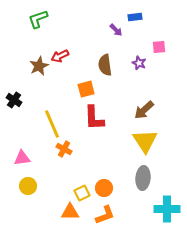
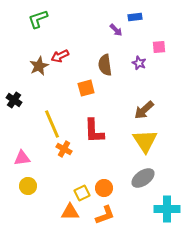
orange square: moved 1 px up
red L-shape: moved 13 px down
gray ellipse: rotated 50 degrees clockwise
